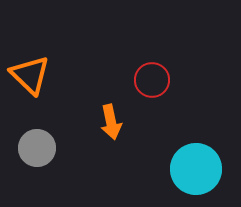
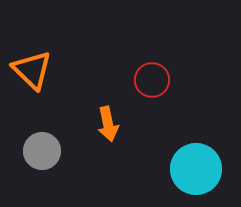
orange triangle: moved 2 px right, 5 px up
orange arrow: moved 3 px left, 2 px down
gray circle: moved 5 px right, 3 px down
